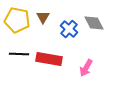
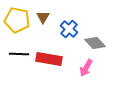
gray diamond: moved 1 px right, 20 px down; rotated 15 degrees counterclockwise
